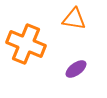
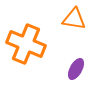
purple ellipse: rotated 25 degrees counterclockwise
